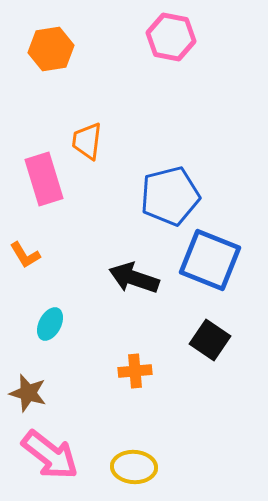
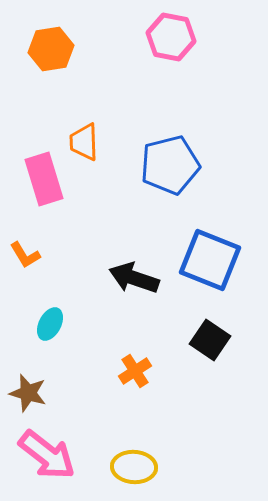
orange trapezoid: moved 3 px left, 1 px down; rotated 9 degrees counterclockwise
blue pentagon: moved 31 px up
orange cross: rotated 28 degrees counterclockwise
pink arrow: moved 3 px left
